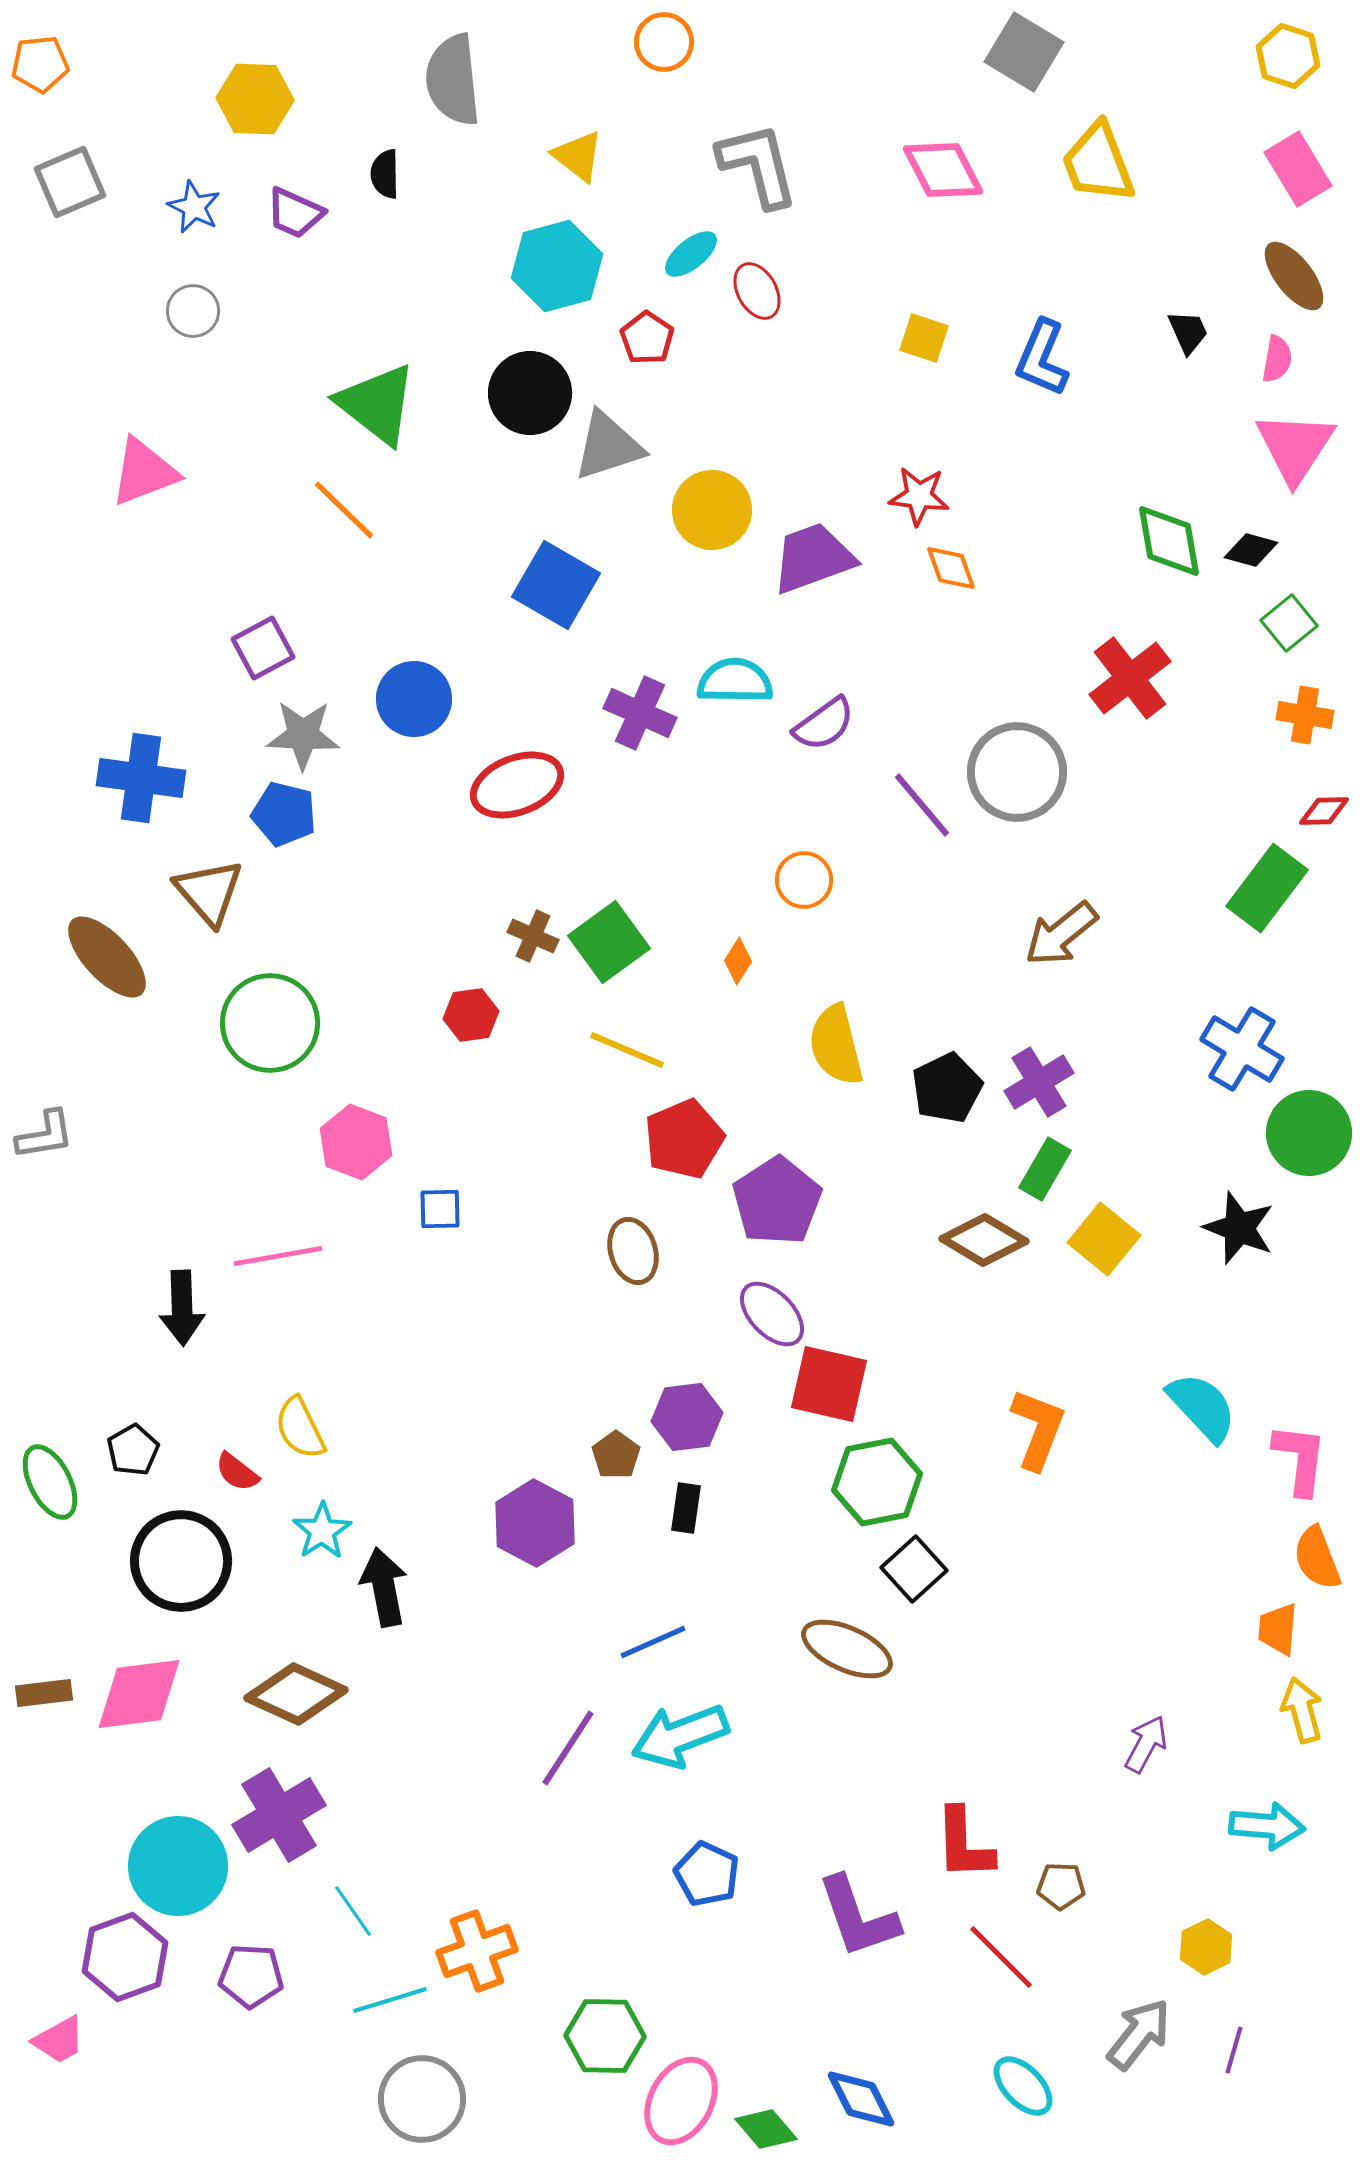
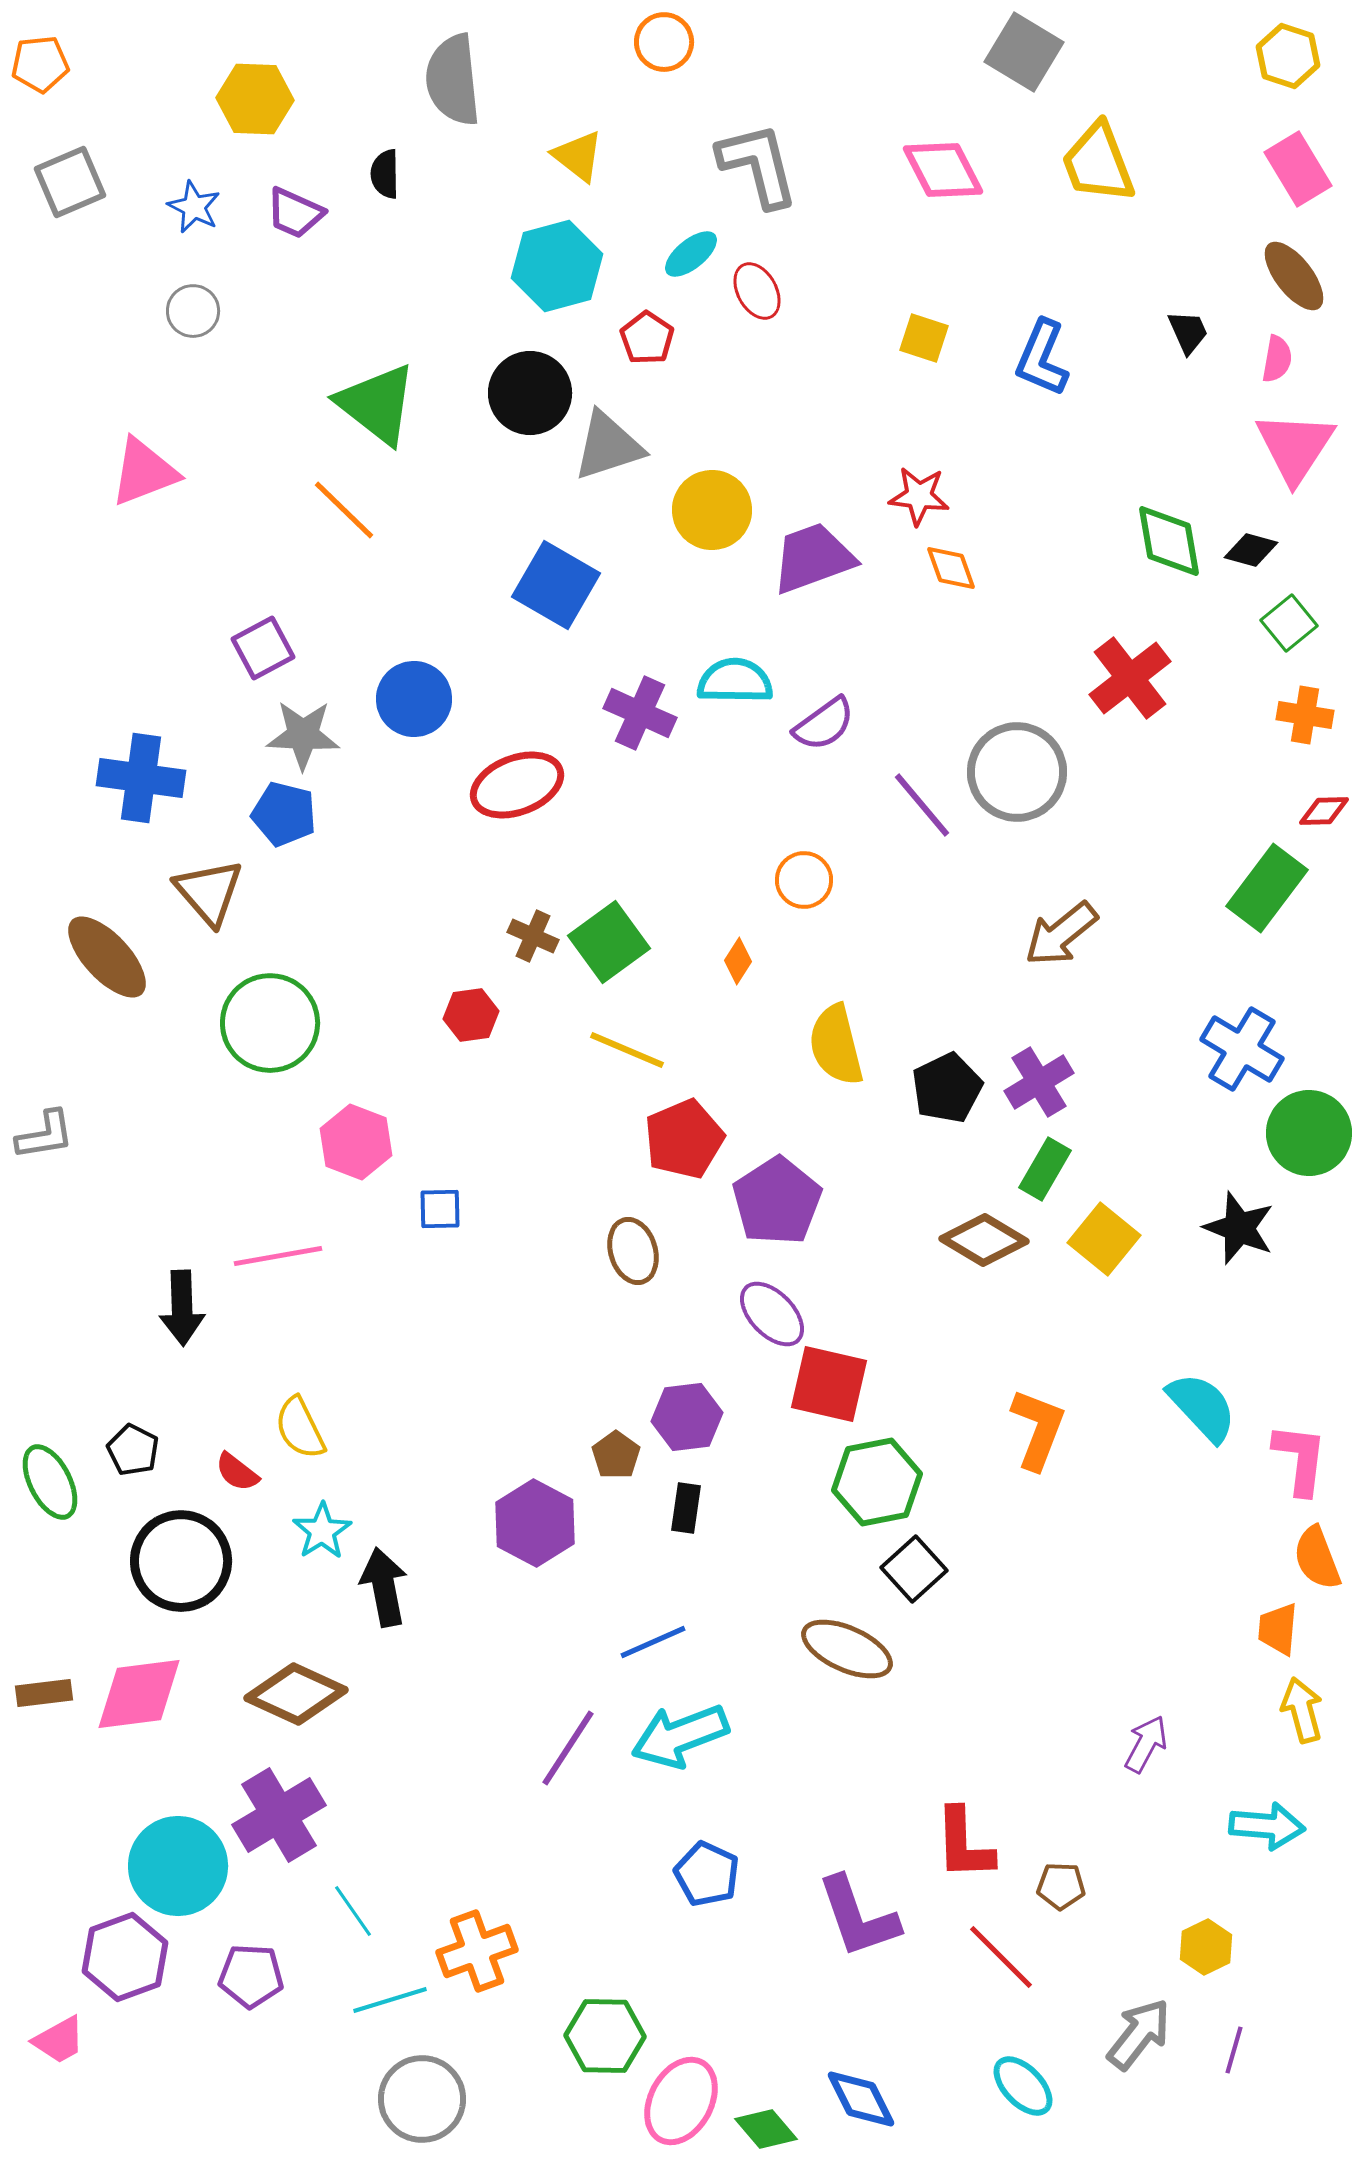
black pentagon at (133, 1450): rotated 15 degrees counterclockwise
